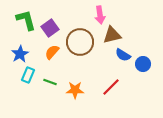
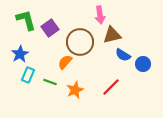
orange semicircle: moved 13 px right, 10 px down
orange star: rotated 24 degrees counterclockwise
